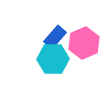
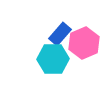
blue rectangle: moved 5 px right, 3 px up
